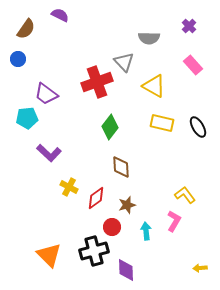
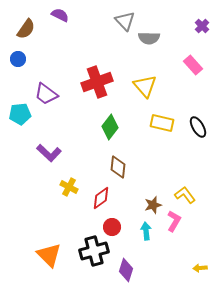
purple cross: moved 13 px right
gray triangle: moved 1 px right, 41 px up
yellow triangle: moved 9 px left; rotated 20 degrees clockwise
cyan pentagon: moved 7 px left, 4 px up
brown diamond: moved 3 px left; rotated 10 degrees clockwise
red diamond: moved 5 px right
brown star: moved 26 px right
purple diamond: rotated 20 degrees clockwise
